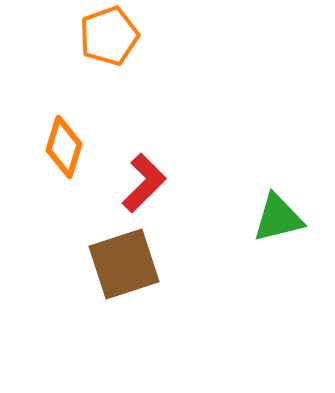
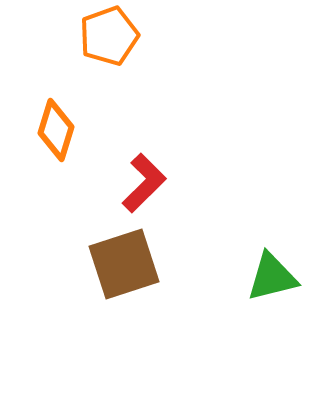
orange diamond: moved 8 px left, 17 px up
green triangle: moved 6 px left, 59 px down
